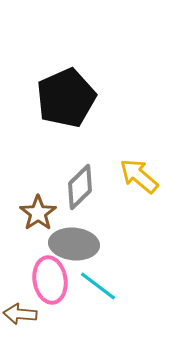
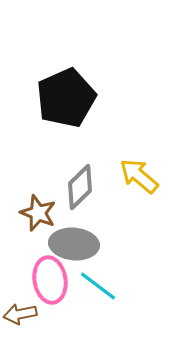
brown star: rotated 15 degrees counterclockwise
brown arrow: rotated 16 degrees counterclockwise
